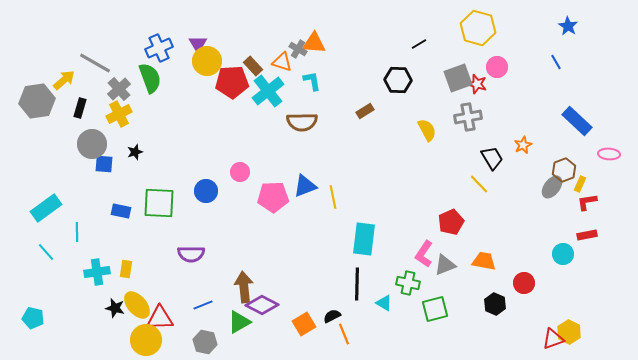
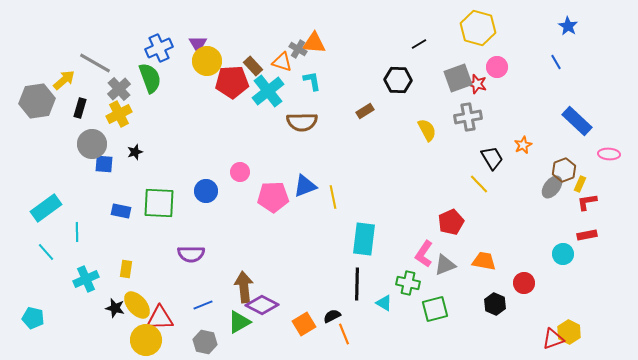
cyan cross at (97, 272): moved 11 px left, 7 px down; rotated 15 degrees counterclockwise
